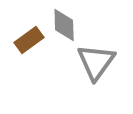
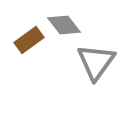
gray diamond: rotated 36 degrees counterclockwise
